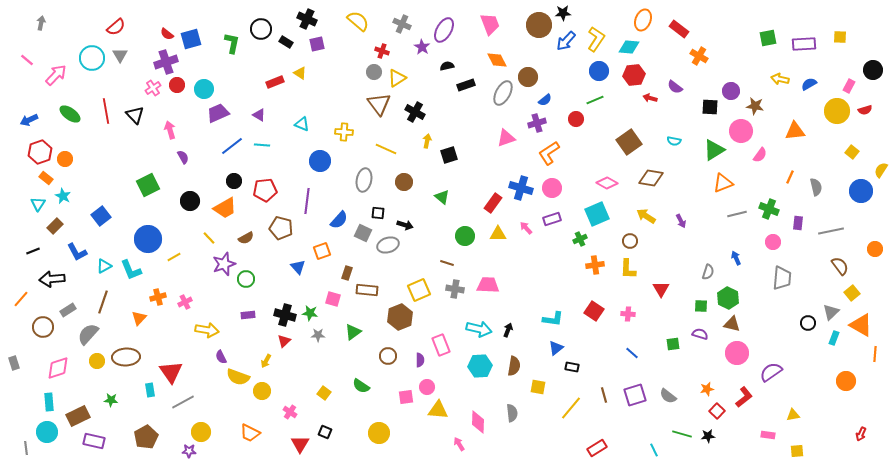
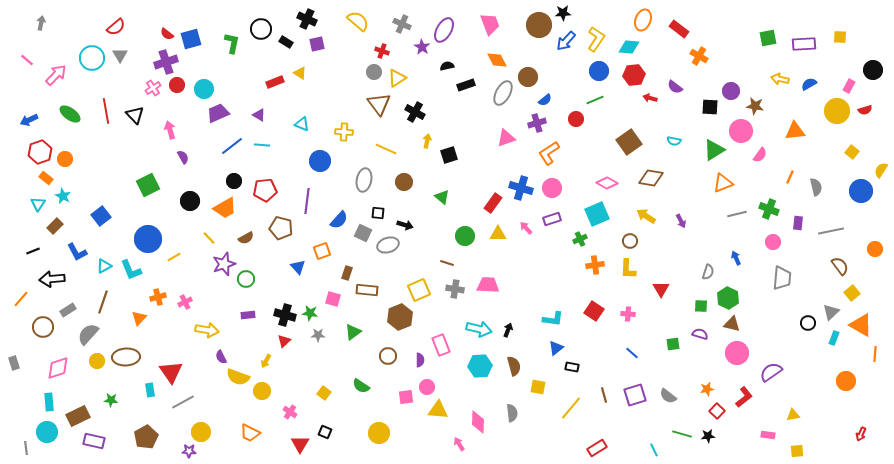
brown semicircle at (514, 366): rotated 24 degrees counterclockwise
